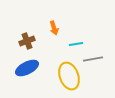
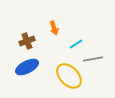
cyan line: rotated 24 degrees counterclockwise
blue ellipse: moved 1 px up
yellow ellipse: rotated 24 degrees counterclockwise
